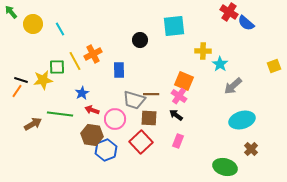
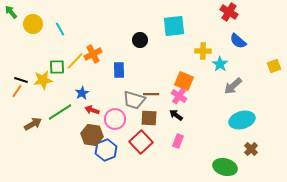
blue semicircle: moved 8 px left, 18 px down
yellow line: rotated 72 degrees clockwise
green line: moved 2 px up; rotated 40 degrees counterclockwise
